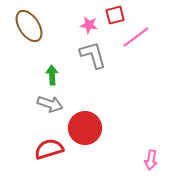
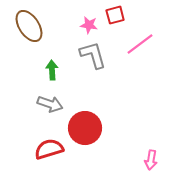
pink line: moved 4 px right, 7 px down
green arrow: moved 5 px up
